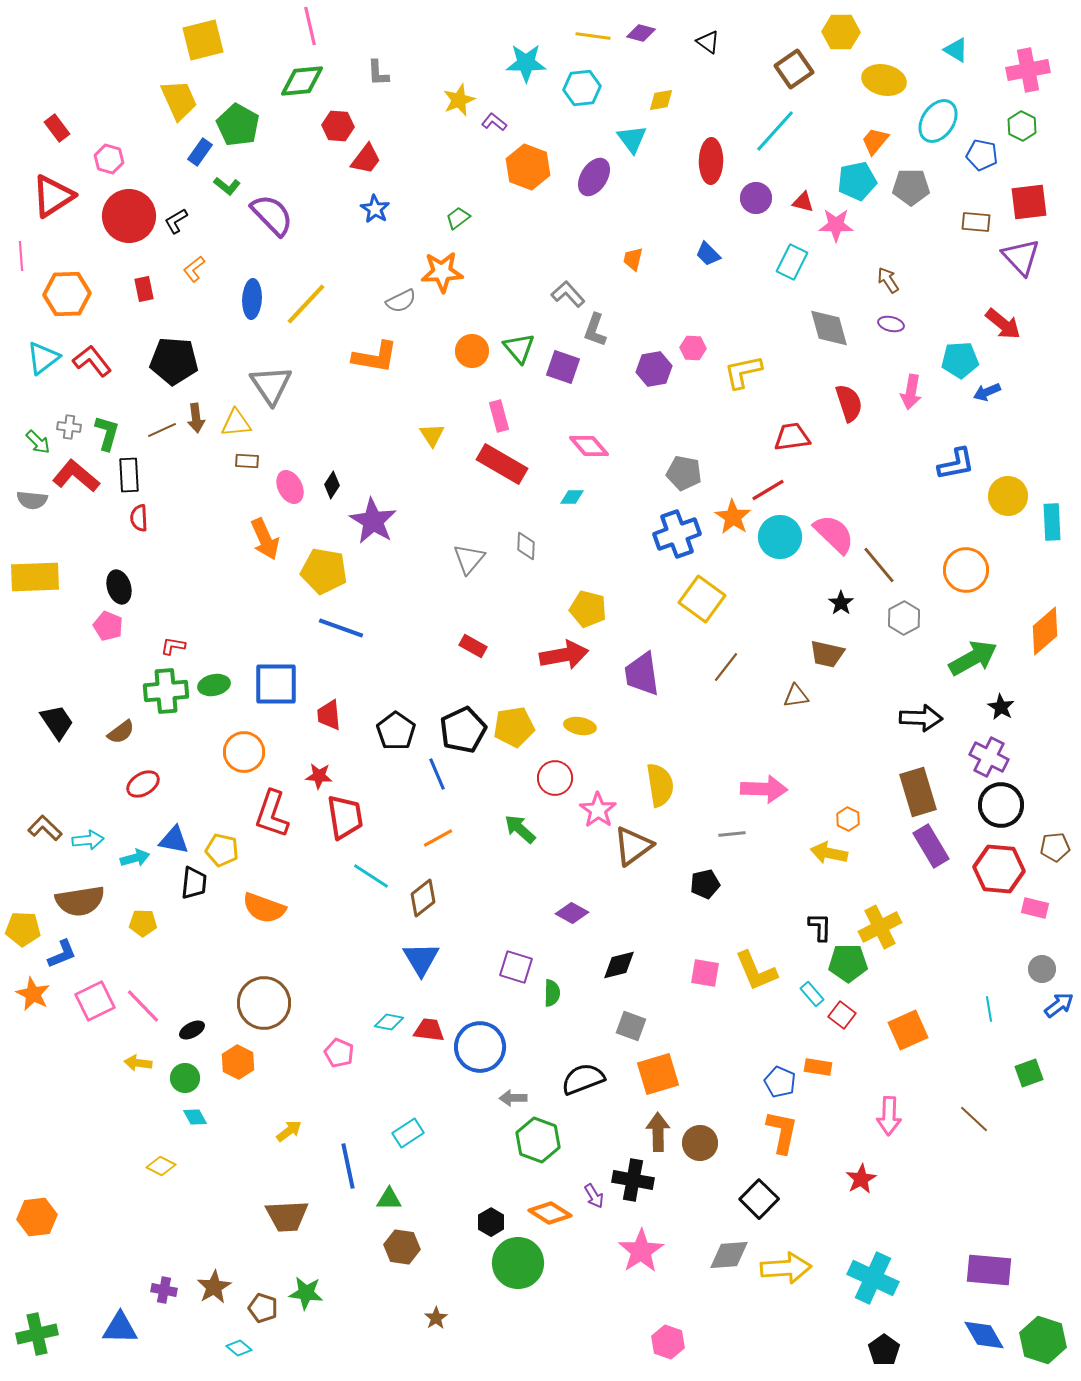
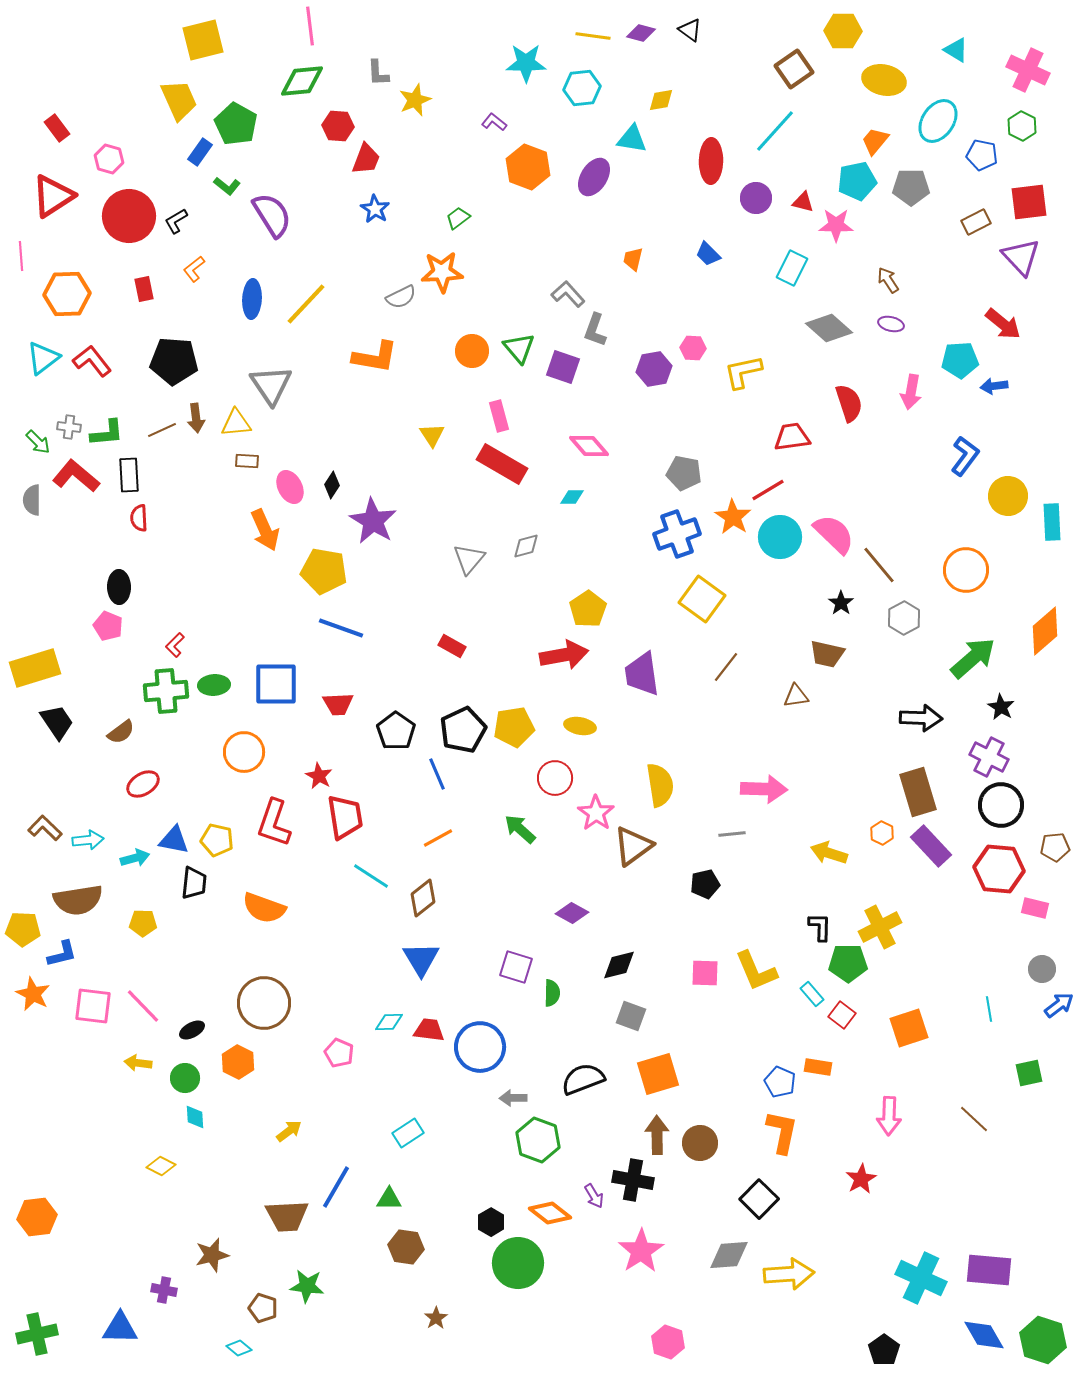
pink line at (310, 26): rotated 6 degrees clockwise
yellow hexagon at (841, 32): moved 2 px right, 1 px up
black triangle at (708, 42): moved 18 px left, 12 px up
pink cross at (1028, 70): rotated 36 degrees clockwise
yellow star at (459, 100): moved 44 px left
green pentagon at (238, 125): moved 2 px left, 1 px up
cyan triangle at (632, 139): rotated 44 degrees counterclockwise
red trapezoid at (366, 159): rotated 16 degrees counterclockwise
purple semicircle at (272, 215): rotated 12 degrees clockwise
brown rectangle at (976, 222): rotated 32 degrees counterclockwise
cyan rectangle at (792, 262): moved 6 px down
gray semicircle at (401, 301): moved 4 px up
gray diamond at (829, 328): rotated 33 degrees counterclockwise
blue arrow at (987, 392): moved 7 px right, 6 px up; rotated 16 degrees clockwise
green L-shape at (107, 433): rotated 69 degrees clockwise
blue L-shape at (956, 464): moved 9 px right, 8 px up; rotated 42 degrees counterclockwise
gray semicircle at (32, 500): rotated 84 degrees clockwise
orange arrow at (265, 539): moved 9 px up
gray diamond at (526, 546): rotated 72 degrees clockwise
yellow rectangle at (35, 577): moved 91 px down; rotated 15 degrees counterclockwise
black ellipse at (119, 587): rotated 16 degrees clockwise
yellow pentagon at (588, 609): rotated 24 degrees clockwise
red L-shape at (173, 646): moved 2 px right, 1 px up; rotated 55 degrees counterclockwise
red rectangle at (473, 646): moved 21 px left
green arrow at (973, 658): rotated 12 degrees counterclockwise
green ellipse at (214, 685): rotated 8 degrees clockwise
red trapezoid at (329, 715): moved 9 px right, 11 px up; rotated 88 degrees counterclockwise
red star at (319, 776): rotated 24 degrees clockwise
pink star at (598, 810): moved 2 px left, 3 px down
red L-shape at (272, 814): moved 2 px right, 9 px down
orange hexagon at (848, 819): moved 34 px right, 14 px down
purple rectangle at (931, 846): rotated 12 degrees counterclockwise
yellow pentagon at (222, 850): moved 5 px left, 10 px up
yellow arrow at (829, 853): rotated 6 degrees clockwise
brown semicircle at (80, 901): moved 2 px left, 1 px up
blue L-shape at (62, 954): rotated 8 degrees clockwise
pink square at (705, 973): rotated 8 degrees counterclockwise
pink square at (95, 1001): moved 2 px left, 5 px down; rotated 33 degrees clockwise
cyan diamond at (389, 1022): rotated 12 degrees counterclockwise
gray square at (631, 1026): moved 10 px up
orange square at (908, 1030): moved 1 px right, 2 px up; rotated 6 degrees clockwise
green square at (1029, 1073): rotated 8 degrees clockwise
cyan diamond at (195, 1117): rotated 25 degrees clockwise
brown arrow at (658, 1132): moved 1 px left, 3 px down
blue line at (348, 1166): moved 12 px left, 21 px down; rotated 42 degrees clockwise
orange diamond at (550, 1213): rotated 6 degrees clockwise
brown hexagon at (402, 1247): moved 4 px right
yellow arrow at (786, 1268): moved 3 px right, 6 px down
cyan cross at (873, 1278): moved 48 px right
brown star at (214, 1287): moved 2 px left, 32 px up; rotated 16 degrees clockwise
green star at (306, 1293): moved 1 px right, 7 px up
